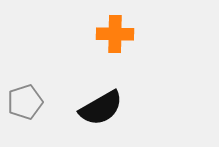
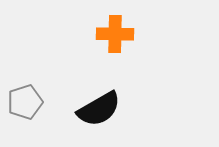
black semicircle: moved 2 px left, 1 px down
